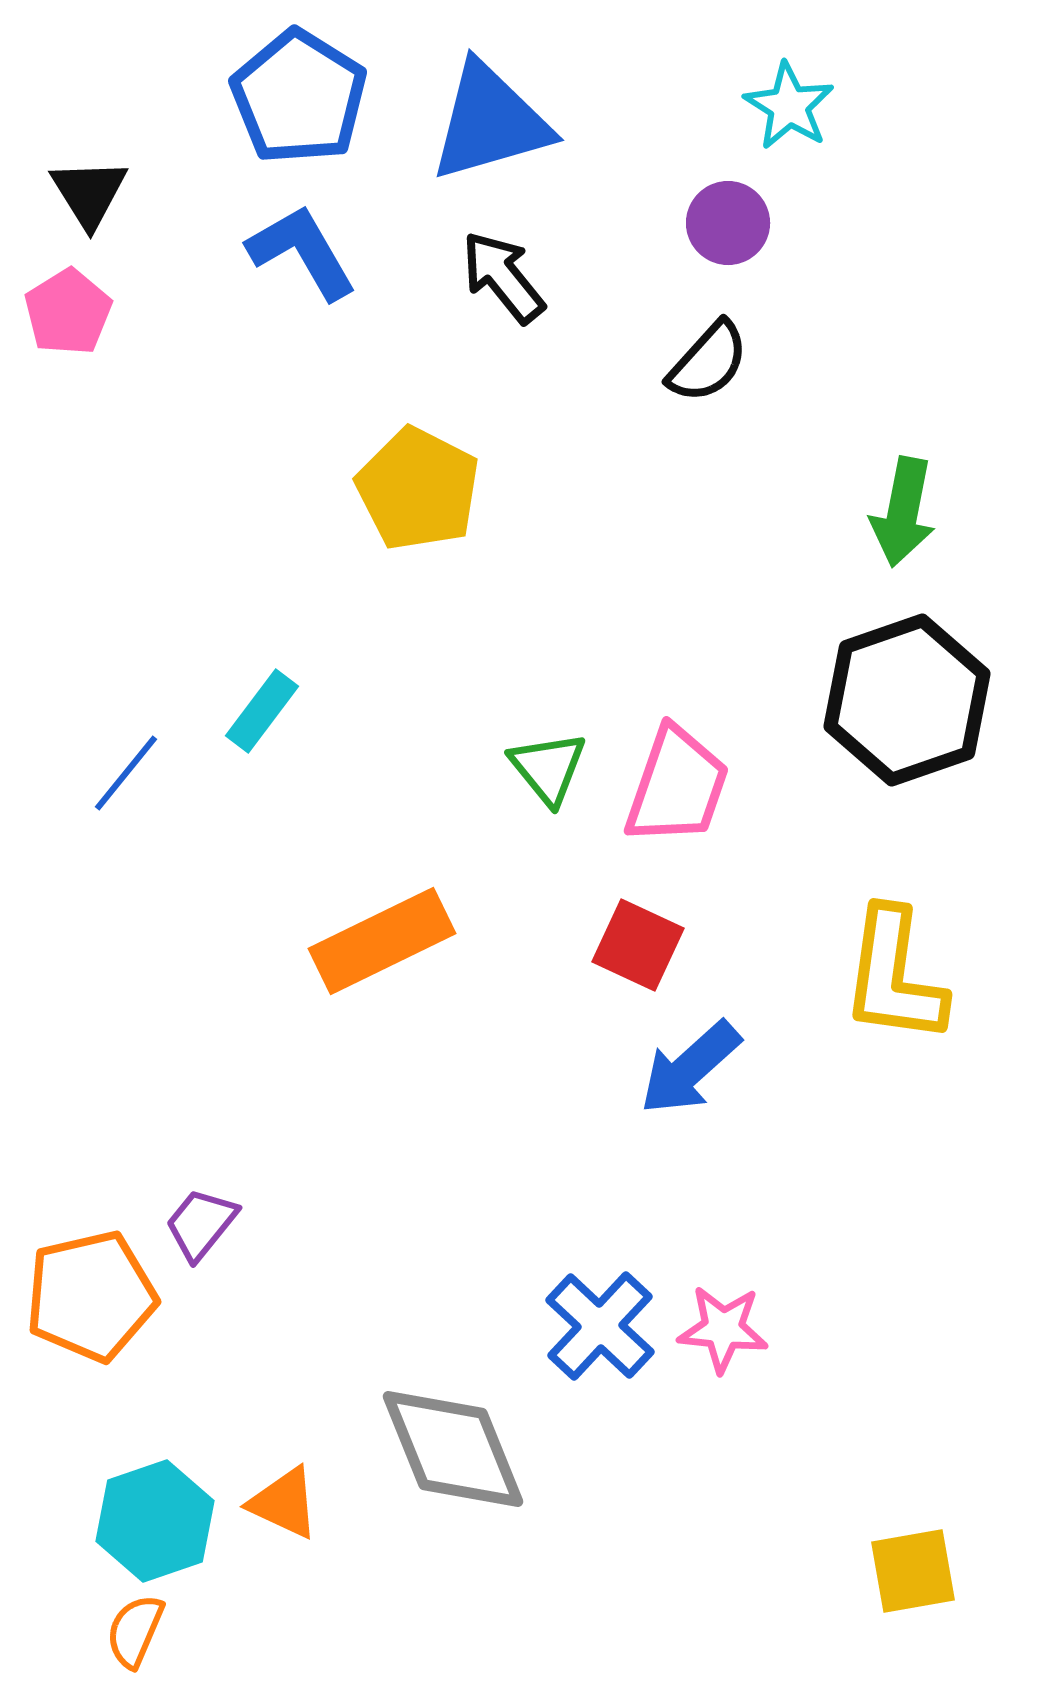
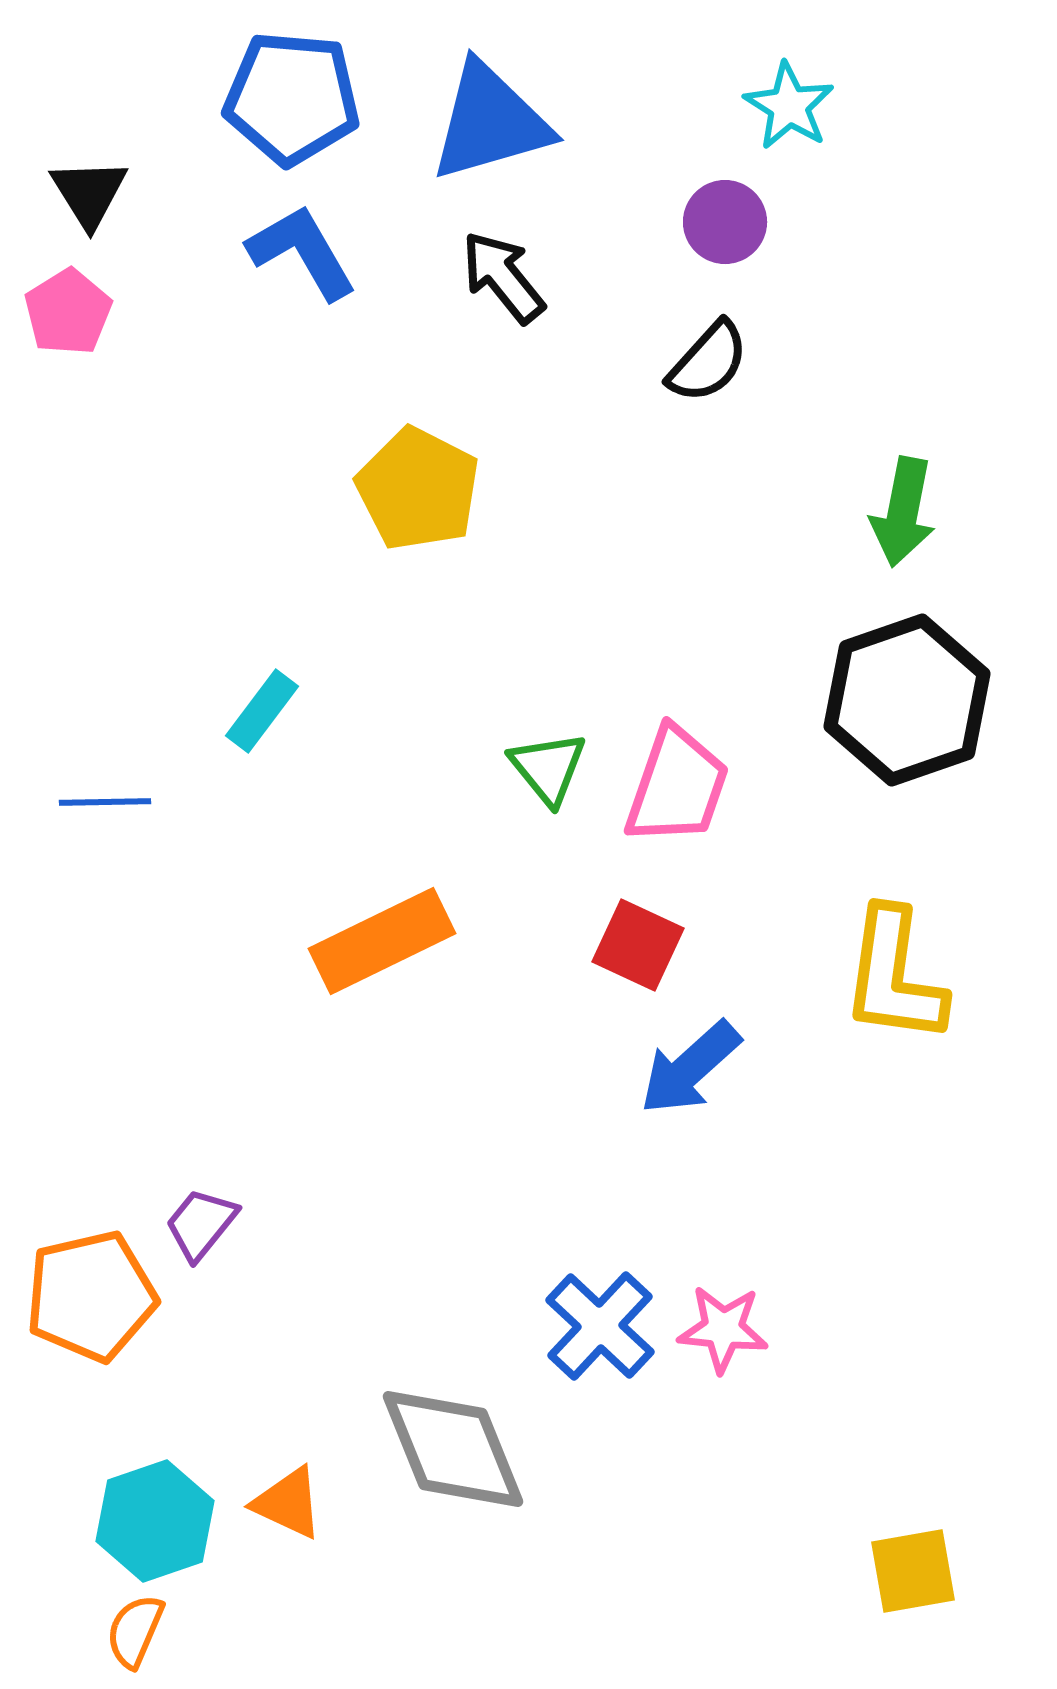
blue pentagon: moved 7 px left, 1 px down; rotated 27 degrees counterclockwise
purple circle: moved 3 px left, 1 px up
blue line: moved 21 px left, 29 px down; rotated 50 degrees clockwise
orange triangle: moved 4 px right
